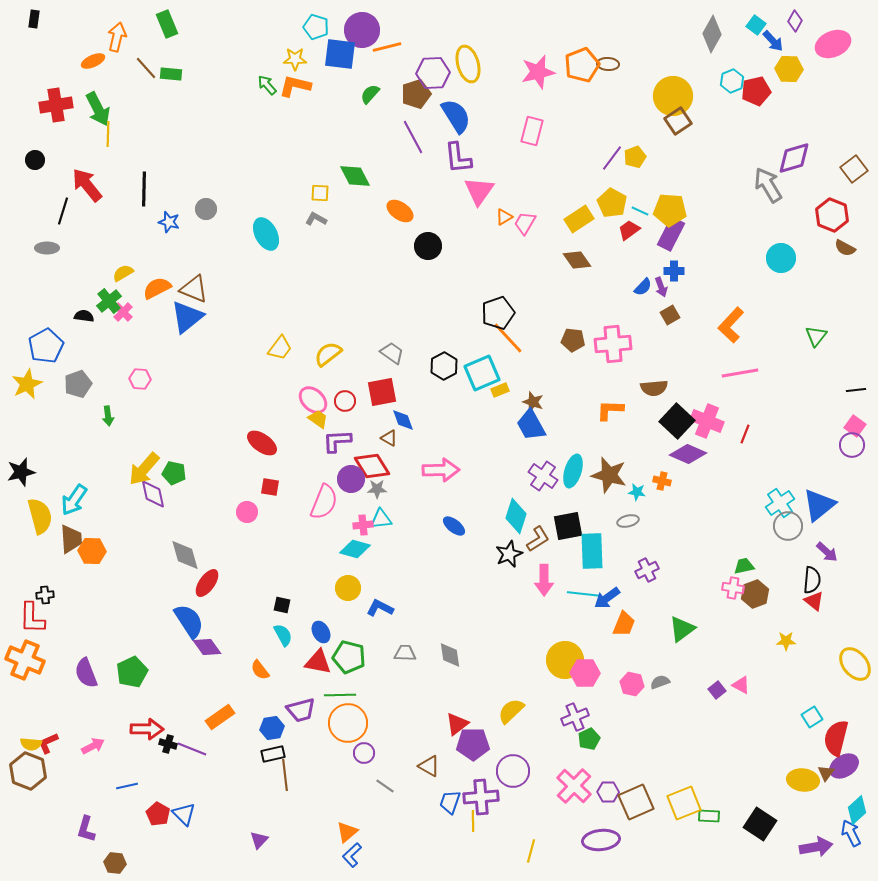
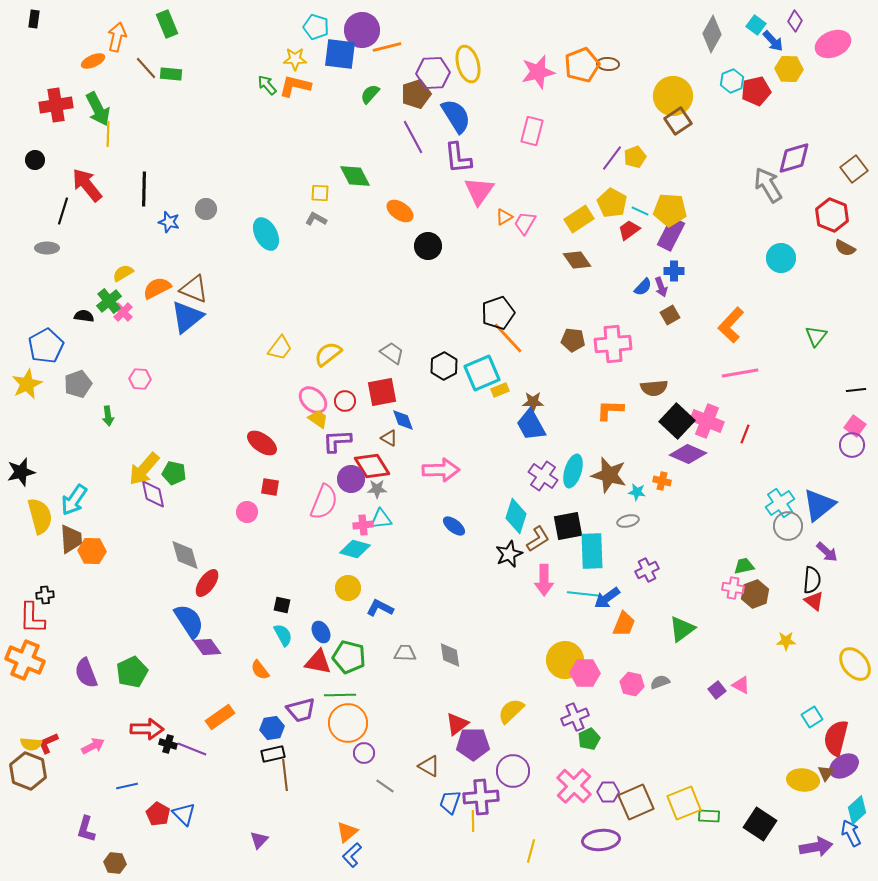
brown star at (533, 402): rotated 20 degrees counterclockwise
